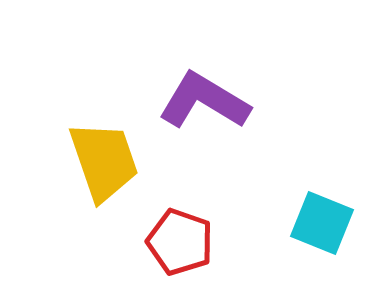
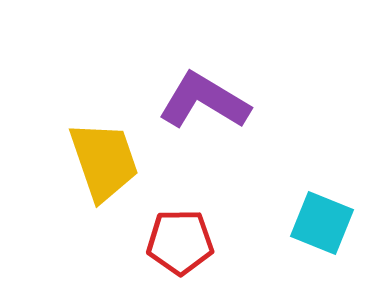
red pentagon: rotated 20 degrees counterclockwise
